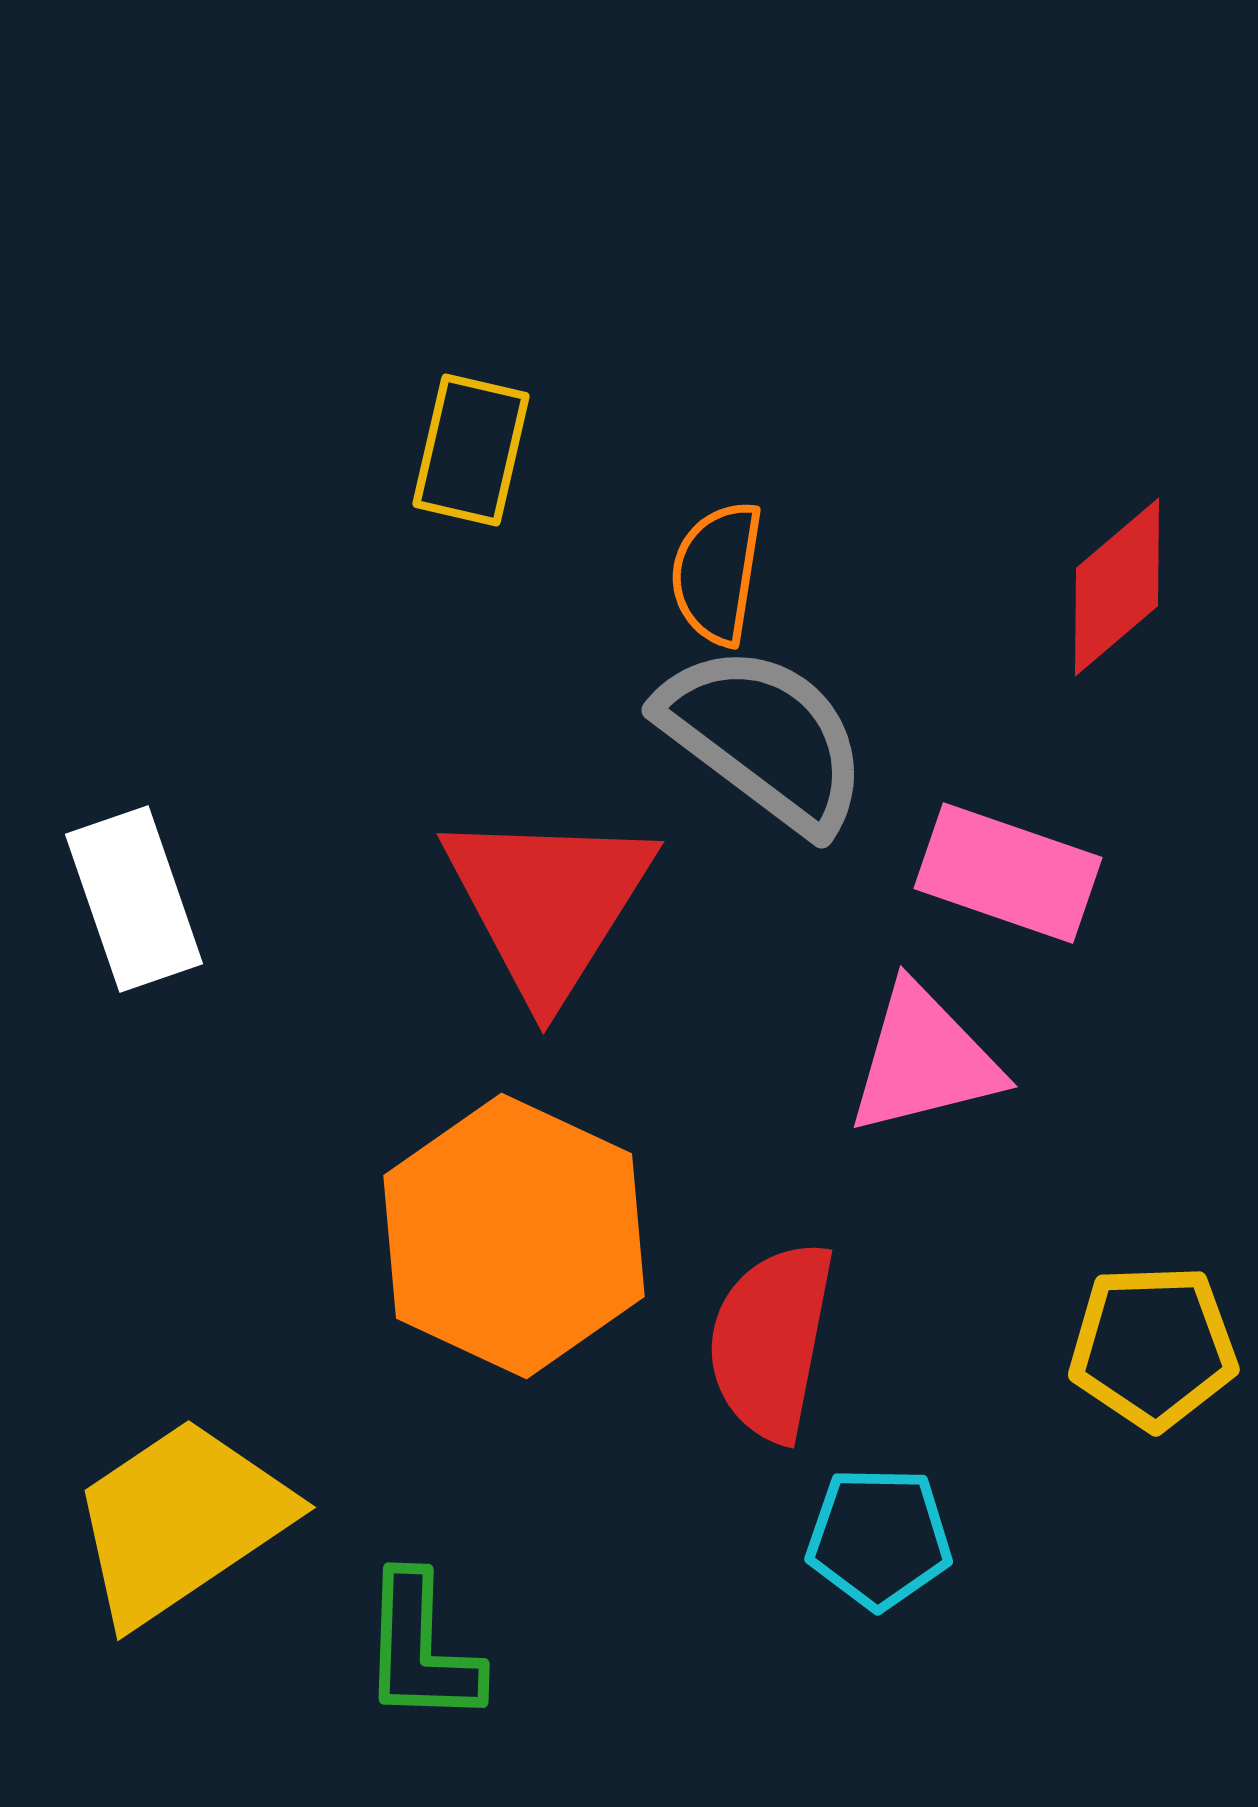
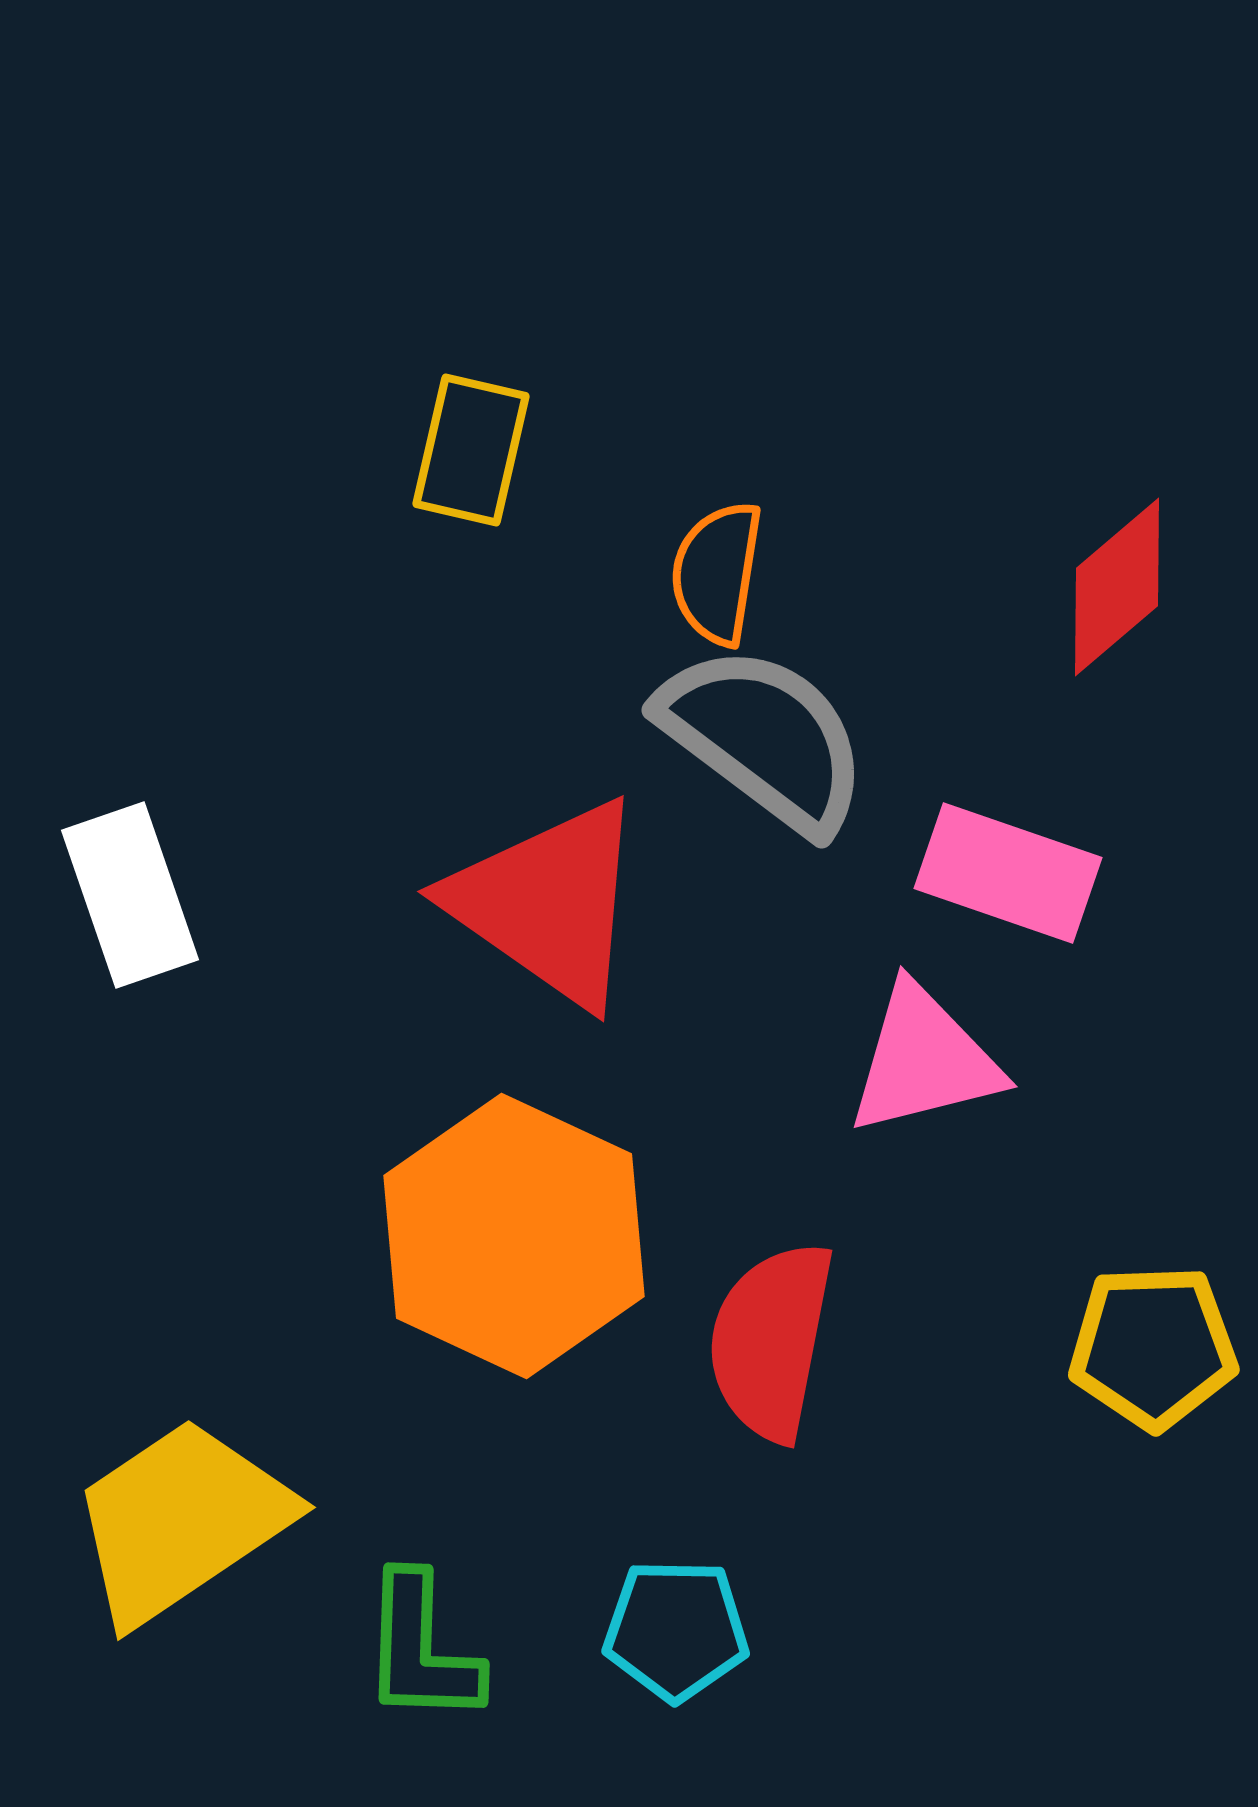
white rectangle: moved 4 px left, 4 px up
red triangle: rotated 27 degrees counterclockwise
cyan pentagon: moved 203 px left, 92 px down
